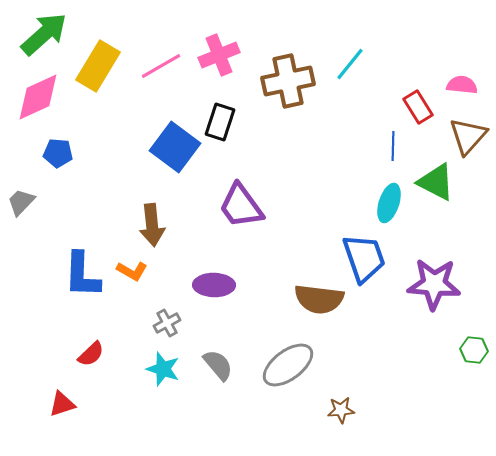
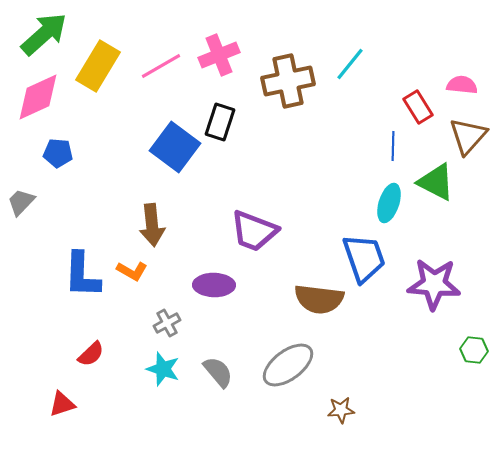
purple trapezoid: moved 13 px right, 25 px down; rotated 33 degrees counterclockwise
gray semicircle: moved 7 px down
